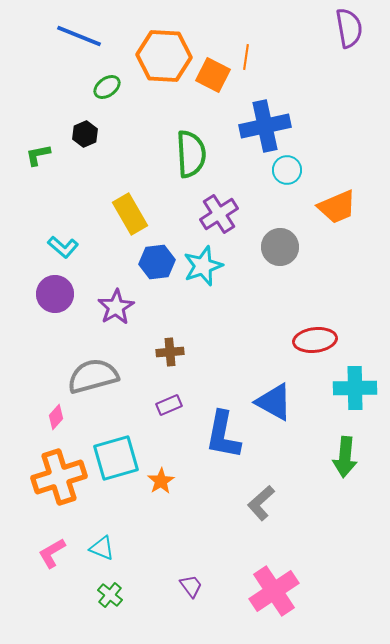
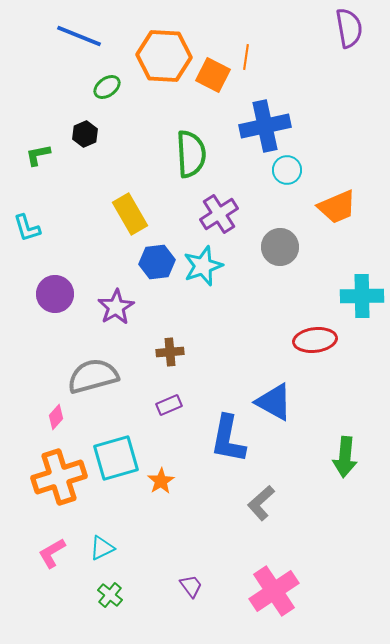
cyan L-shape: moved 36 px left, 19 px up; rotated 32 degrees clockwise
cyan cross: moved 7 px right, 92 px up
blue L-shape: moved 5 px right, 4 px down
cyan triangle: rotated 48 degrees counterclockwise
